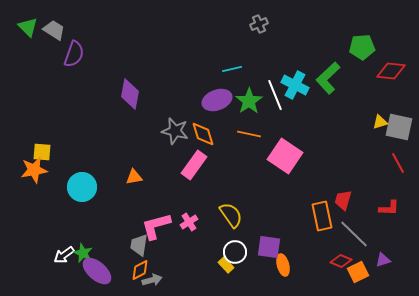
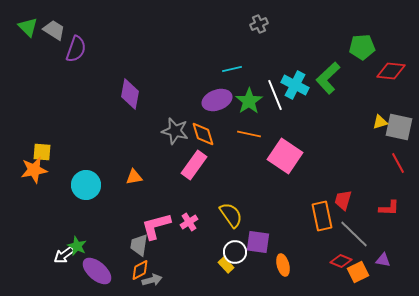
purple semicircle at (74, 54): moved 2 px right, 5 px up
cyan circle at (82, 187): moved 4 px right, 2 px up
purple square at (269, 247): moved 11 px left, 5 px up
green star at (83, 253): moved 6 px left, 7 px up
purple triangle at (383, 260): rotated 28 degrees clockwise
